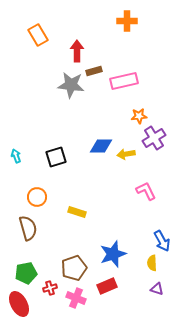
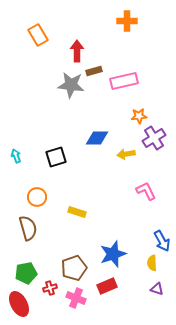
blue diamond: moved 4 px left, 8 px up
